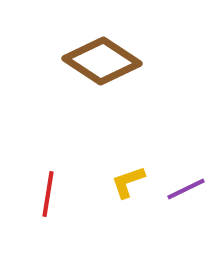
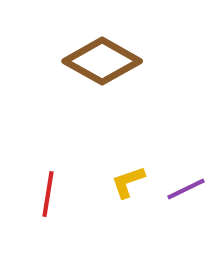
brown diamond: rotated 4 degrees counterclockwise
